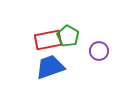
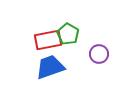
green pentagon: moved 2 px up
purple circle: moved 3 px down
